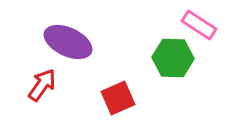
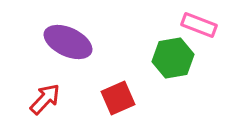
pink rectangle: rotated 12 degrees counterclockwise
green hexagon: rotated 12 degrees counterclockwise
red arrow: moved 3 px right, 14 px down; rotated 8 degrees clockwise
